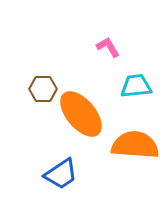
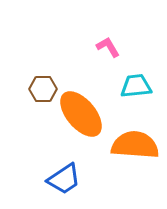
blue trapezoid: moved 3 px right, 5 px down
